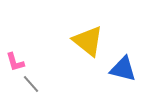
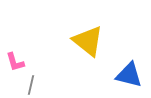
blue triangle: moved 6 px right, 6 px down
gray line: moved 1 px down; rotated 54 degrees clockwise
